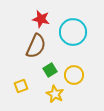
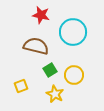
red star: moved 4 px up
brown semicircle: rotated 100 degrees counterclockwise
